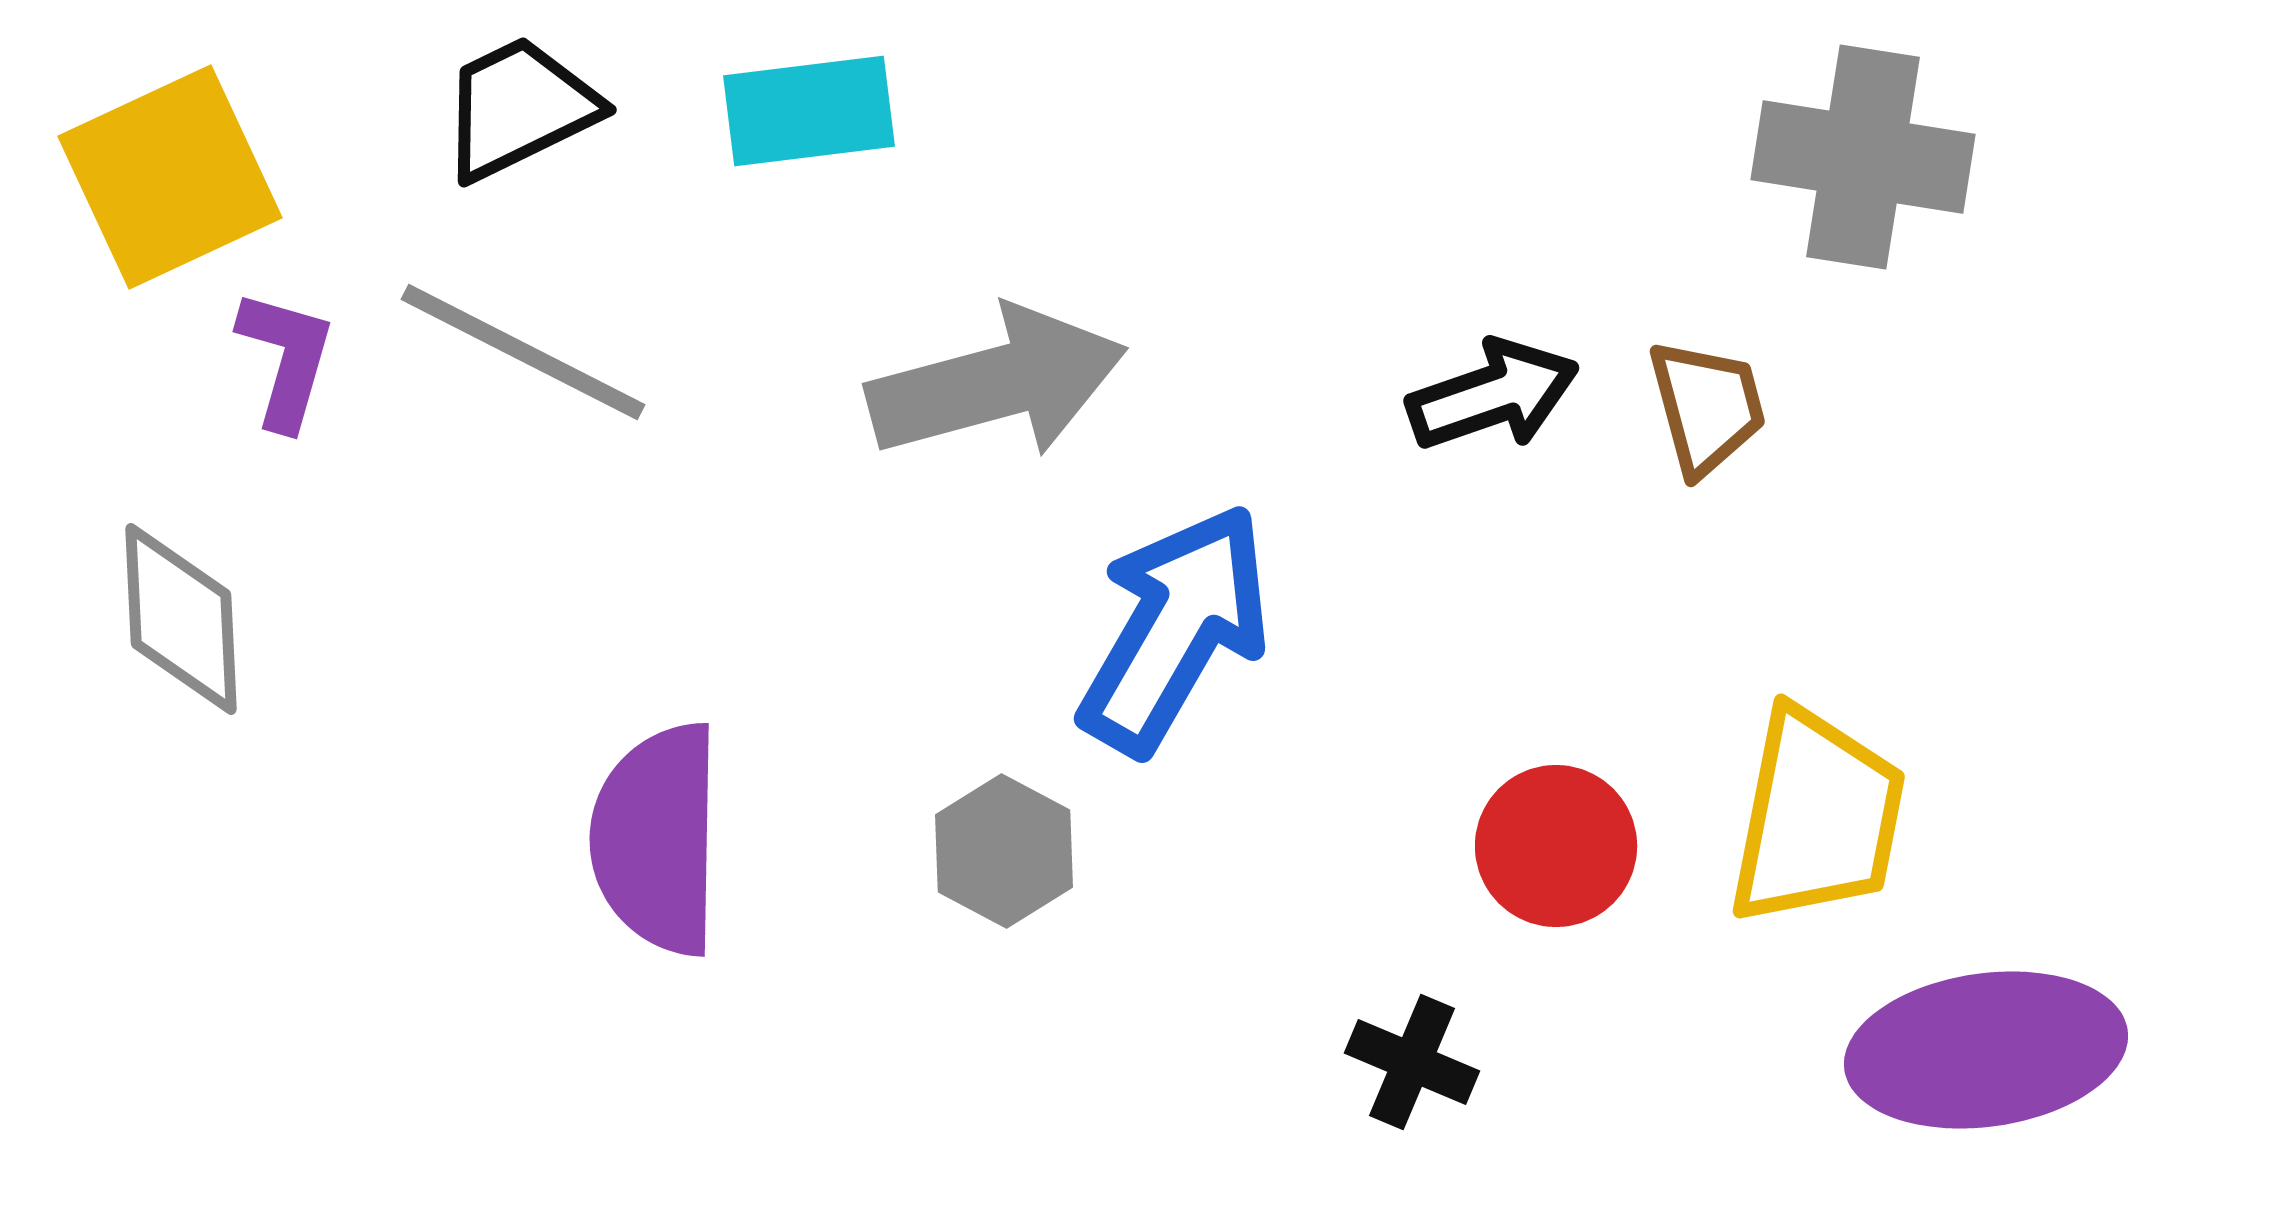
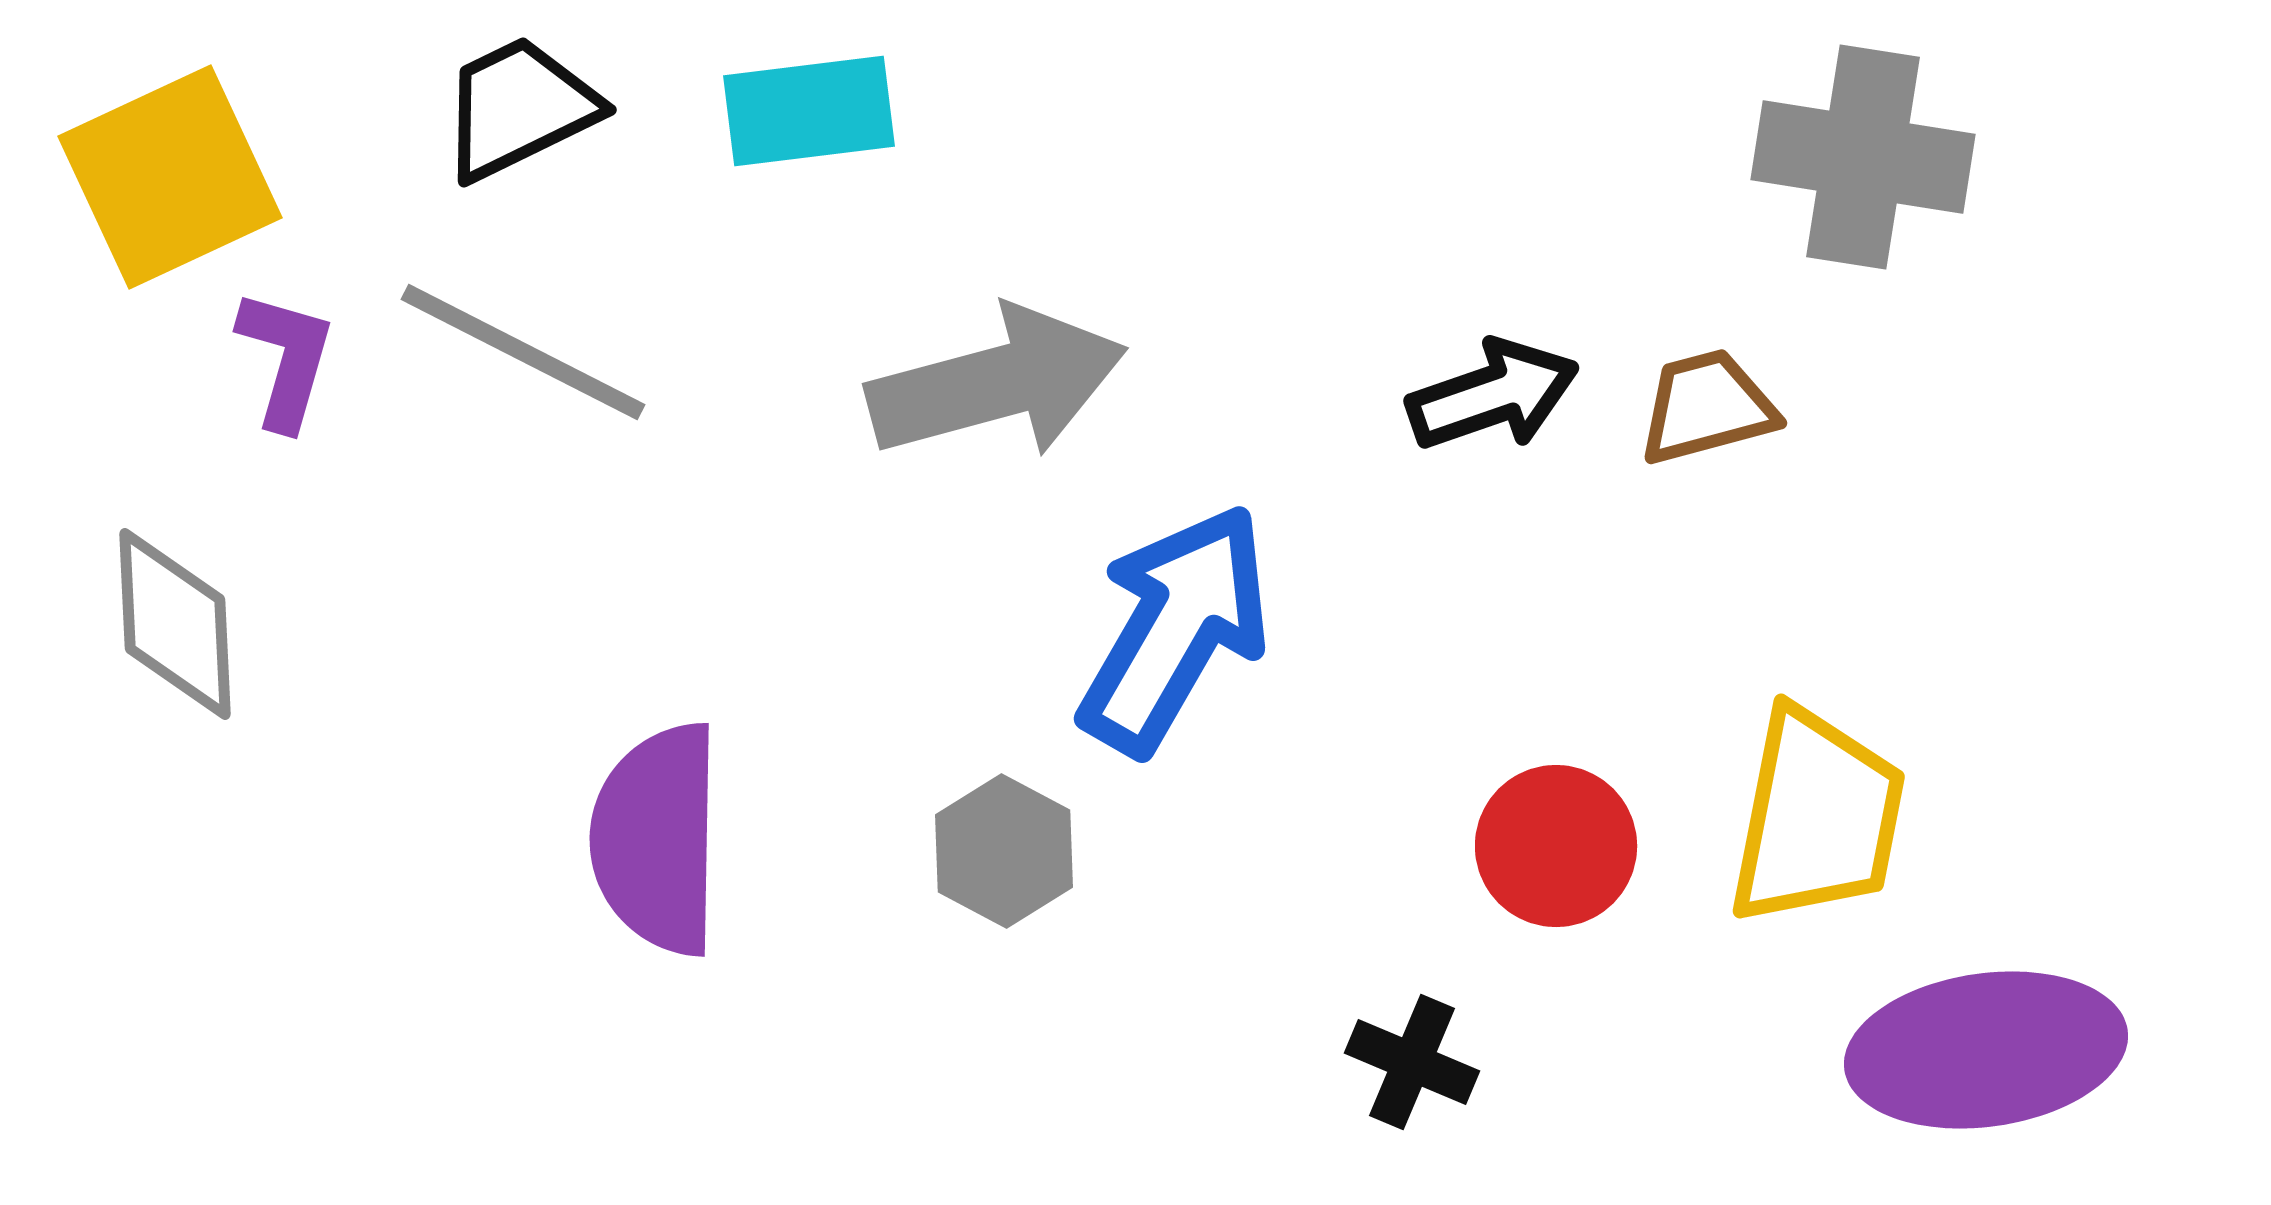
brown trapezoid: rotated 90 degrees counterclockwise
gray diamond: moved 6 px left, 5 px down
